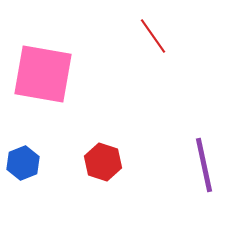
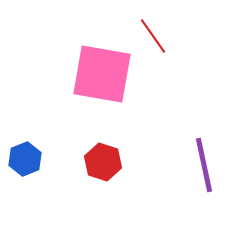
pink square: moved 59 px right
blue hexagon: moved 2 px right, 4 px up
